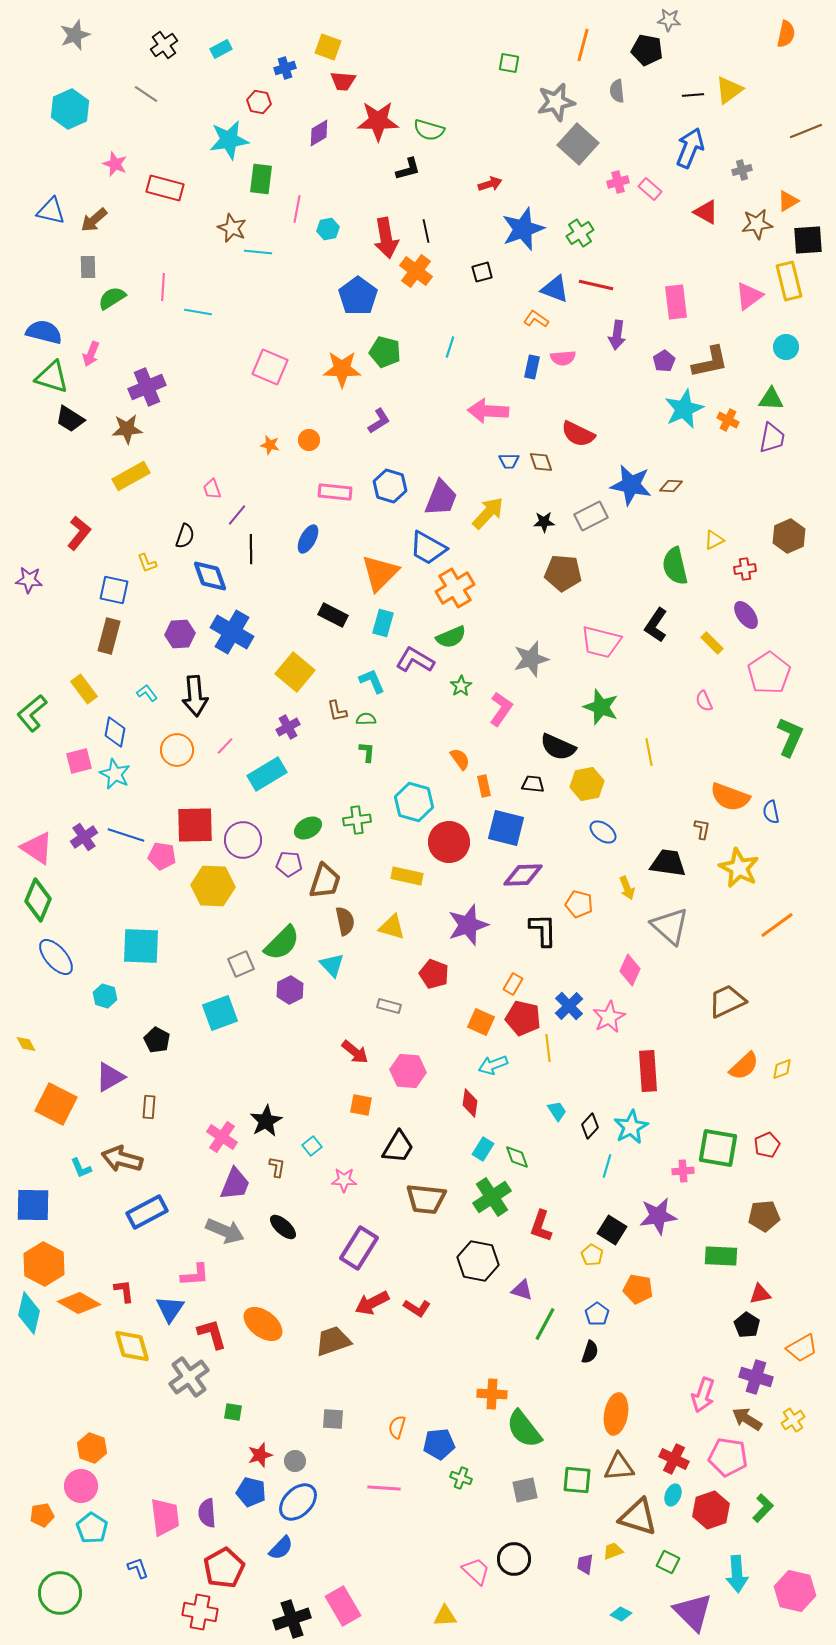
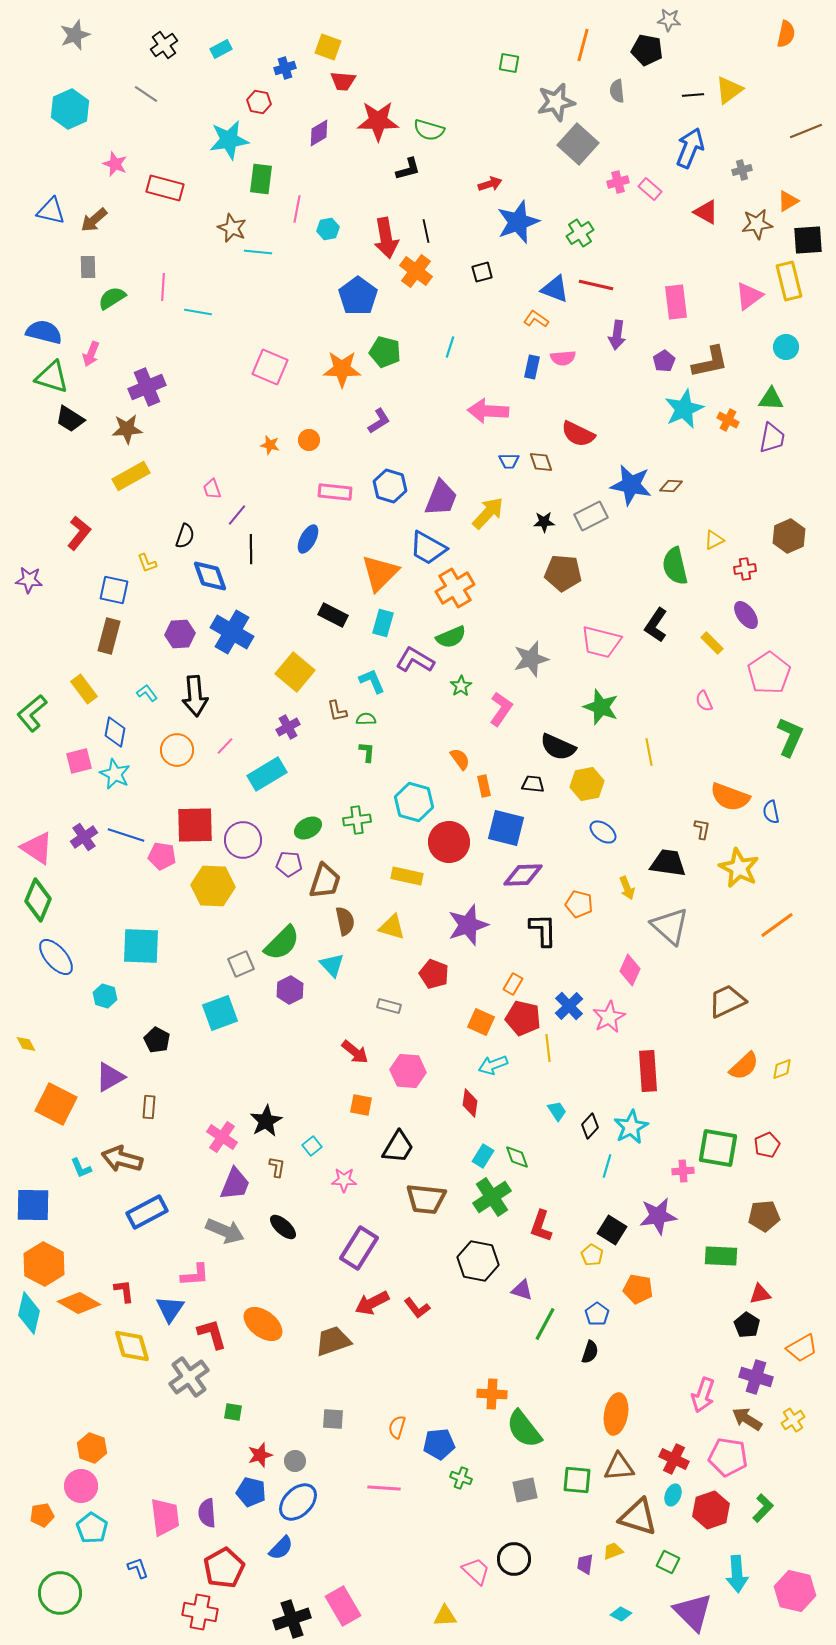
blue star at (523, 229): moved 5 px left, 7 px up
cyan rectangle at (483, 1149): moved 7 px down
red L-shape at (417, 1308): rotated 20 degrees clockwise
